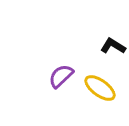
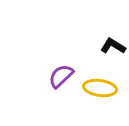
yellow ellipse: rotated 28 degrees counterclockwise
